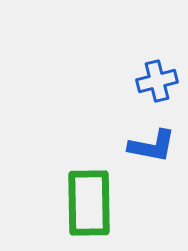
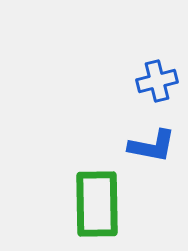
green rectangle: moved 8 px right, 1 px down
